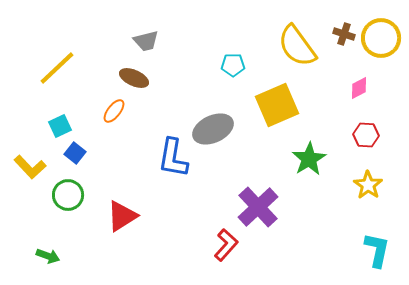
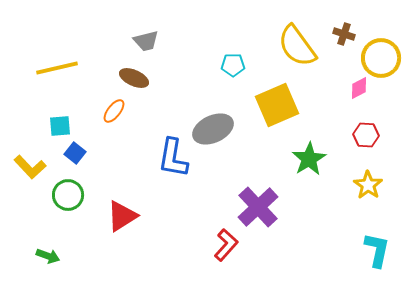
yellow circle: moved 20 px down
yellow line: rotated 30 degrees clockwise
cyan square: rotated 20 degrees clockwise
